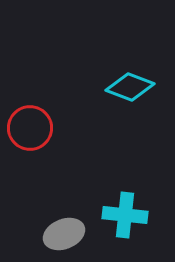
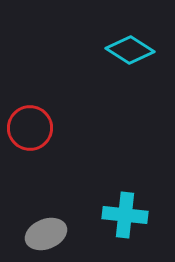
cyan diamond: moved 37 px up; rotated 12 degrees clockwise
gray ellipse: moved 18 px left
